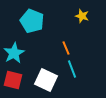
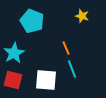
white square: rotated 20 degrees counterclockwise
